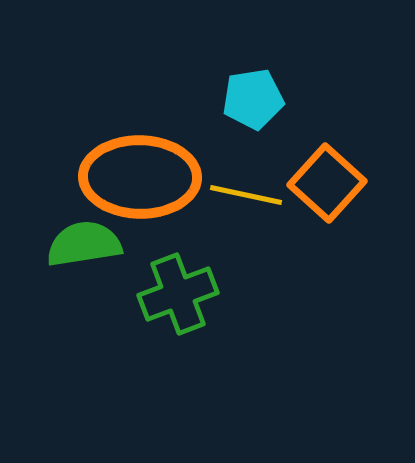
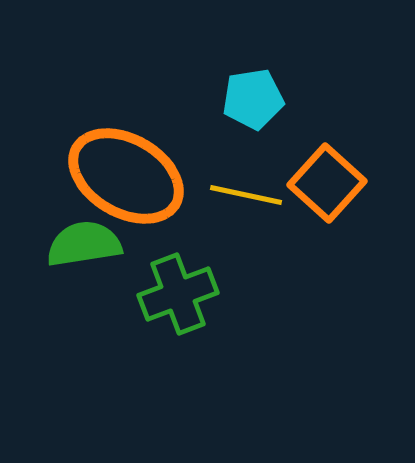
orange ellipse: moved 14 px left, 1 px up; rotated 29 degrees clockwise
